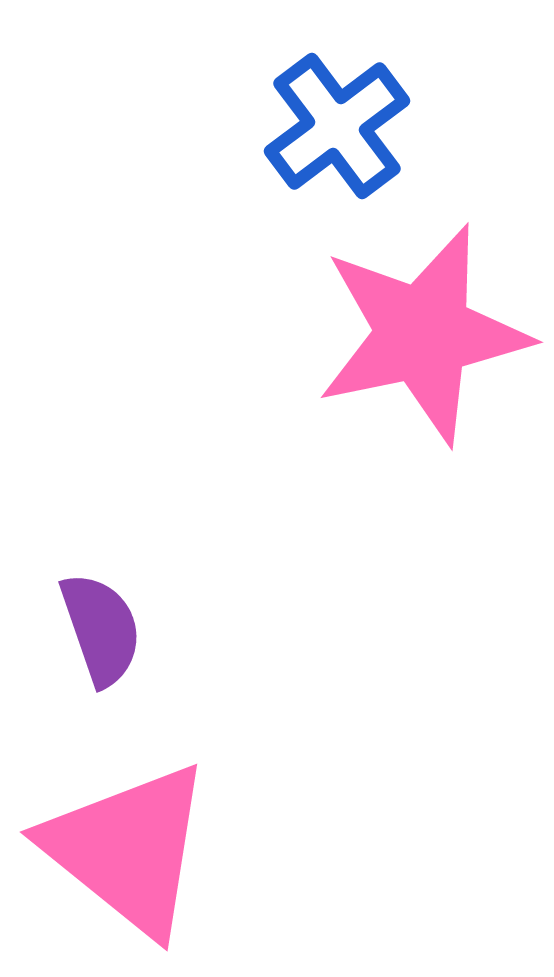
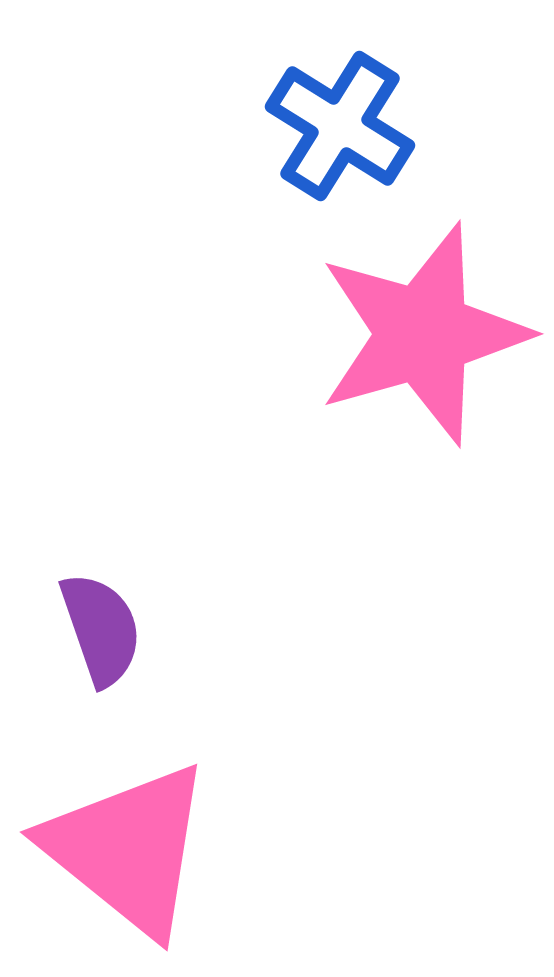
blue cross: moved 3 px right; rotated 21 degrees counterclockwise
pink star: rotated 4 degrees counterclockwise
